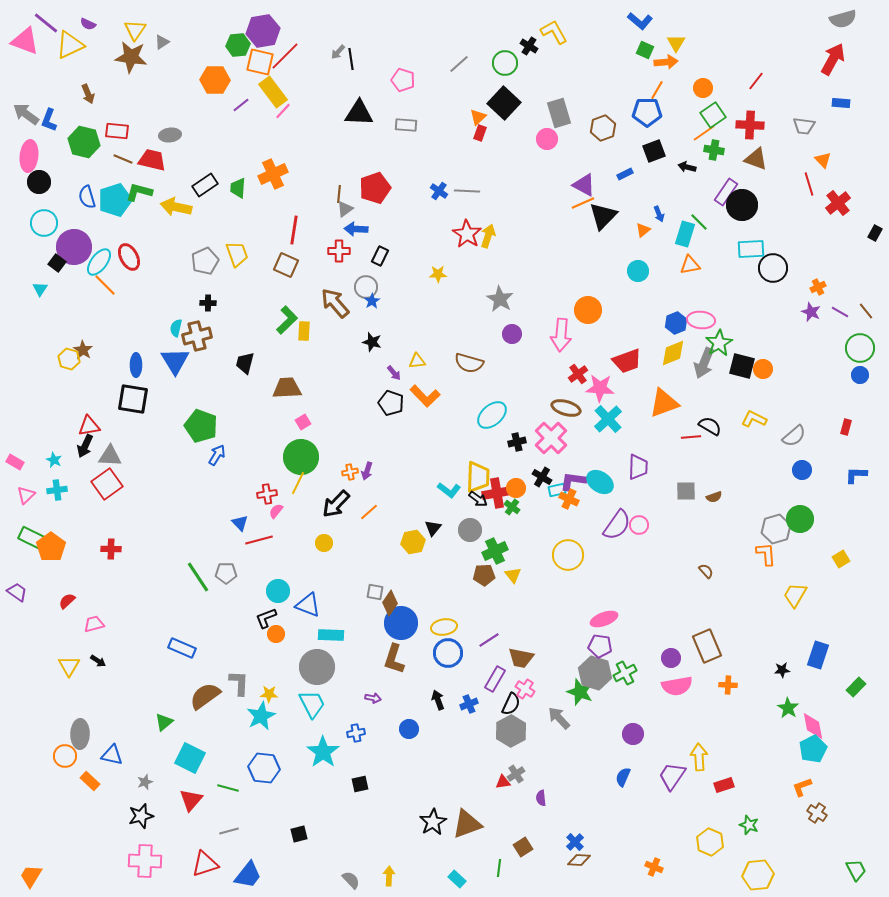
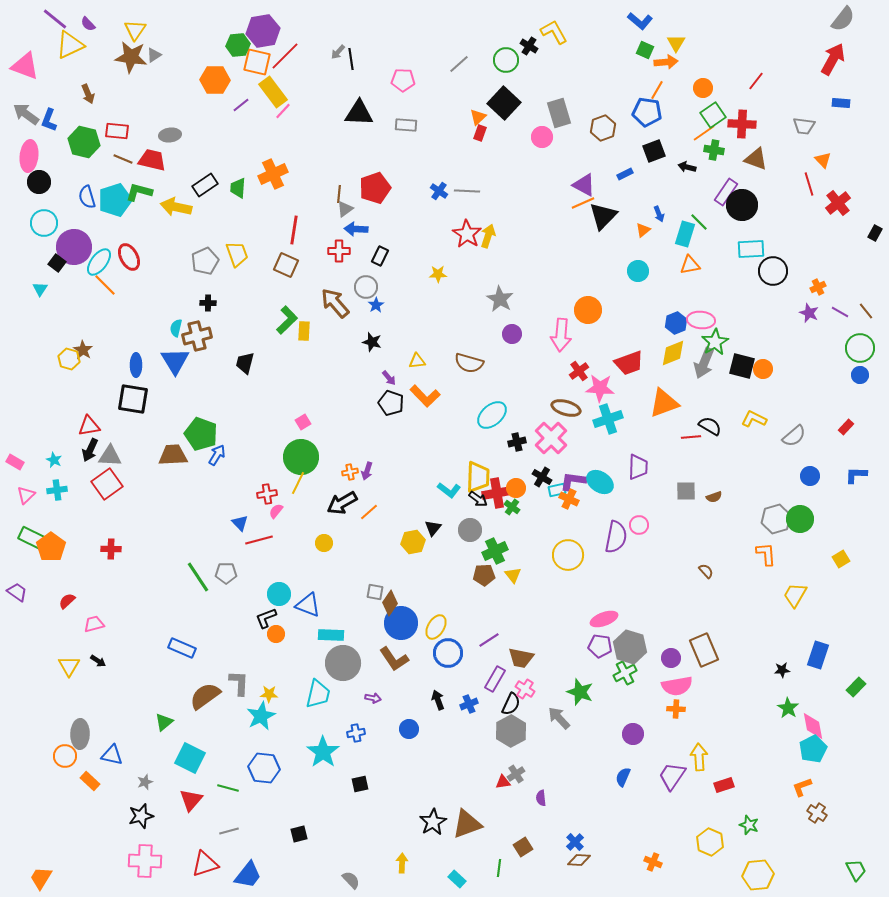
gray semicircle at (843, 19): rotated 36 degrees counterclockwise
purple line at (46, 23): moved 9 px right, 4 px up
purple semicircle at (88, 24): rotated 21 degrees clockwise
pink triangle at (25, 41): moved 25 px down
gray triangle at (162, 42): moved 8 px left, 13 px down
orange square at (260, 62): moved 3 px left
green circle at (505, 63): moved 1 px right, 3 px up
pink pentagon at (403, 80): rotated 15 degrees counterclockwise
blue pentagon at (647, 112): rotated 8 degrees clockwise
red cross at (750, 125): moved 8 px left, 1 px up
pink circle at (547, 139): moved 5 px left, 2 px up
black circle at (773, 268): moved 3 px down
blue star at (372, 301): moved 4 px right, 4 px down
purple star at (811, 312): moved 2 px left, 1 px down
green star at (719, 343): moved 4 px left, 1 px up
red trapezoid at (627, 361): moved 2 px right, 2 px down
purple arrow at (394, 373): moved 5 px left, 5 px down
red cross at (578, 374): moved 1 px right, 3 px up
brown trapezoid at (287, 388): moved 114 px left, 67 px down
cyan cross at (608, 419): rotated 24 degrees clockwise
green pentagon at (201, 426): moved 8 px down
red rectangle at (846, 427): rotated 28 degrees clockwise
black arrow at (85, 446): moved 5 px right, 4 px down
blue circle at (802, 470): moved 8 px right, 6 px down
black arrow at (336, 504): moved 6 px right, 1 px up; rotated 16 degrees clockwise
purple semicircle at (617, 525): moved 1 px left, 12 px down; rotated 24 degrees counterclockwise
gray hexagon at (776, 529): moved 10 px up
cyan circle at (278, 591): moved 1 px right, 3 px down
yellow ellipse at (444, 627): moved 8 px left; rotated 50 degrees counterclockwise
brown rectangle at (707, 646): moved 3 px left, 4 px down
brown L-shape at (394, 659): rotated 52 degrees counterclockwise
gray circle at (317, 667): moved 26 px right, 4 px up
gray hexagon at (595, 673): moved 35 px right, 26 px up
orange cross at (728, 685): moved 52 px left, 24 px down
cyan trapezoid at (312, 704): moved 6 px right, 10 px up; rotated 40 degrees clockwise
orange cross at (654, 867): moved 1 px left, 5 px up
orange trapezoid at (31, 876): moved 10 px right, 2 px down
yellow arrow at (389, 876): moved 13 px right, 13 px up
